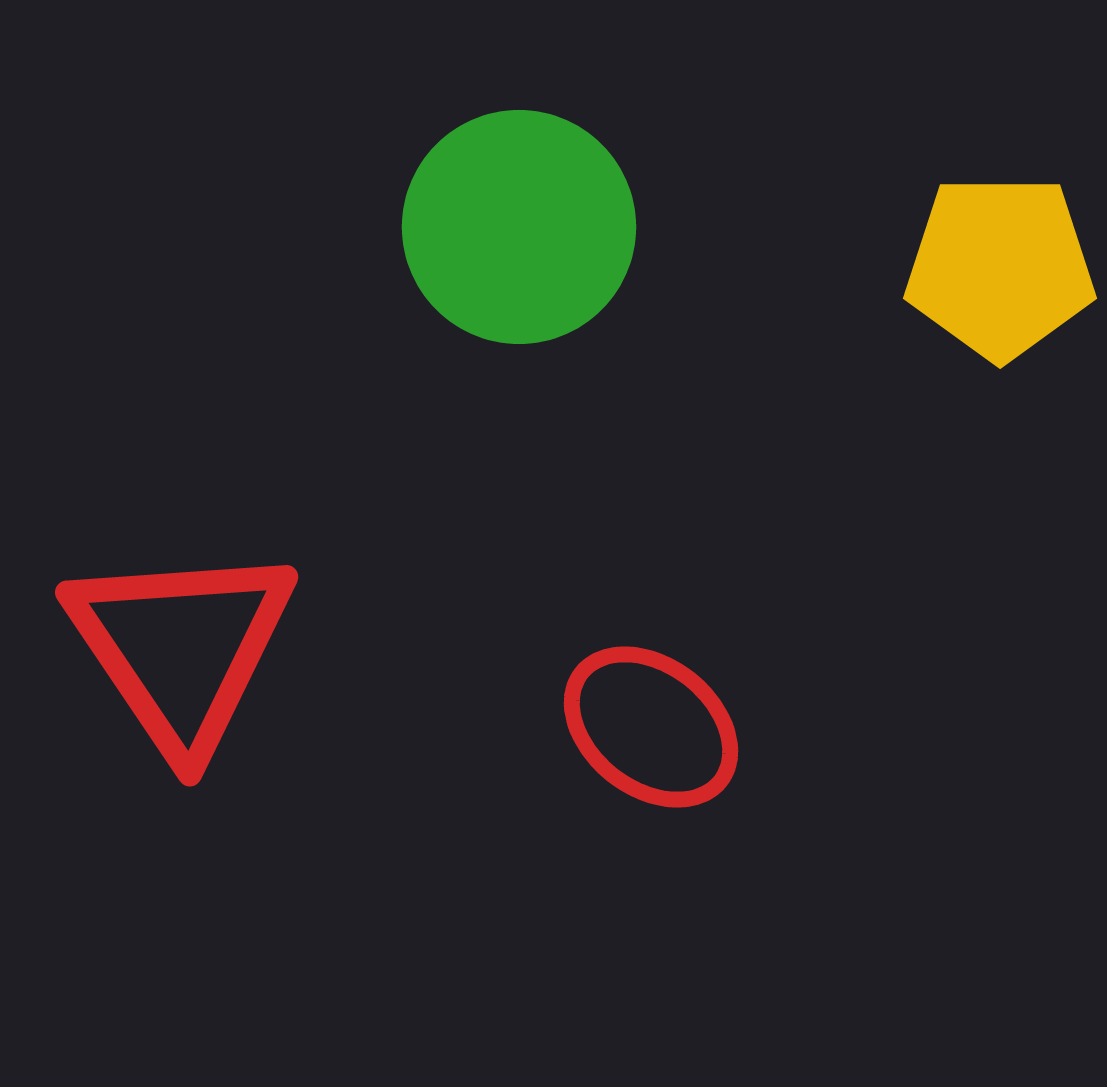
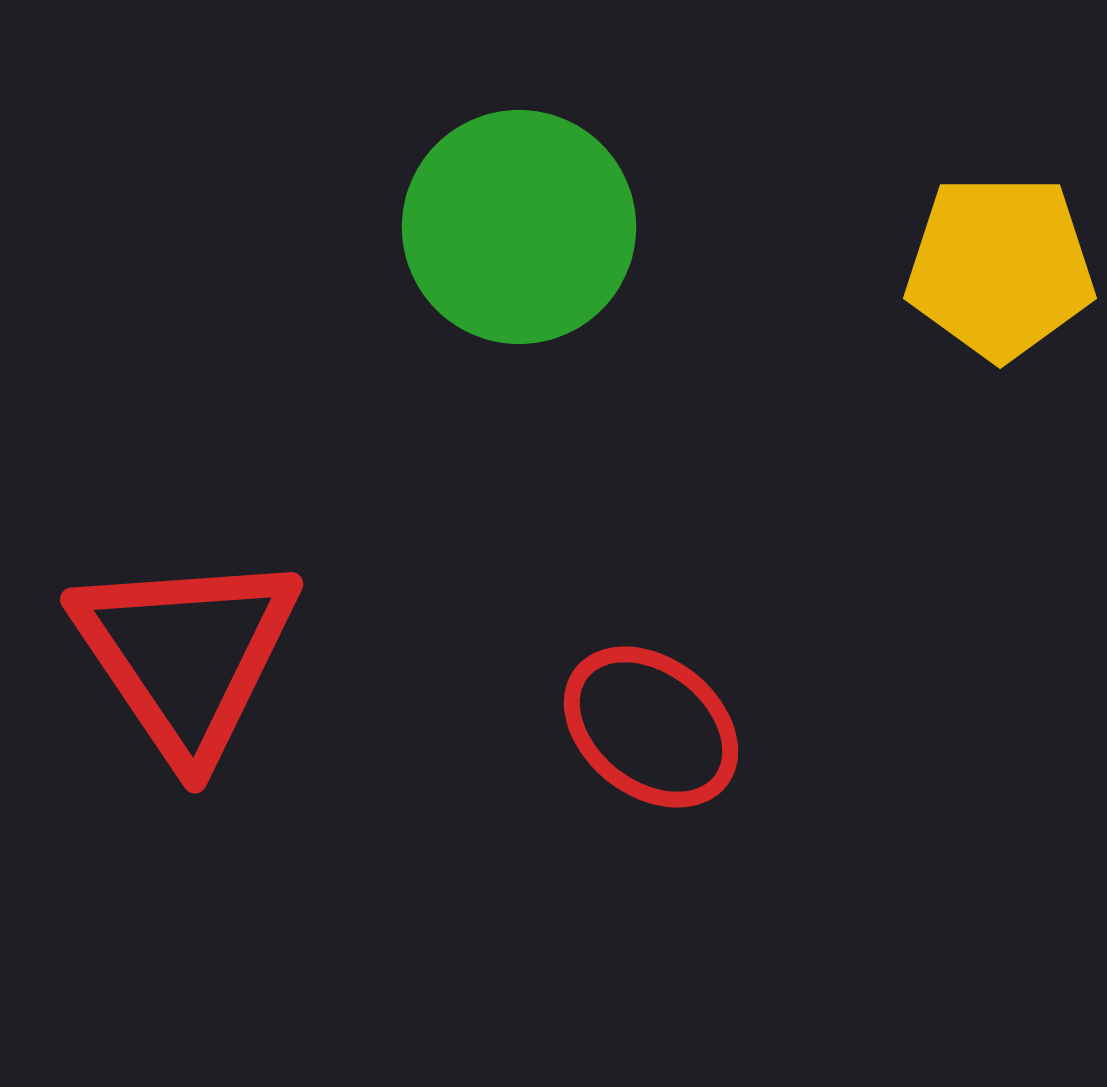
red triangle: moved 5 px right, 7 px down
